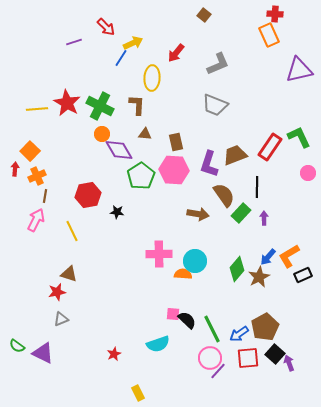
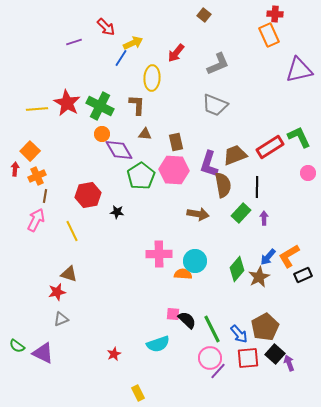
red rectangle at (270, 147): rotated 24 degrees clockwise
brown semicircle at (224, 195): moved 1 px left, 10 px up; rotated 25 degrees clockwise
blue arrow at (239, 334): rotated 96 degrees counterclockwise
